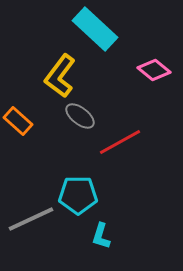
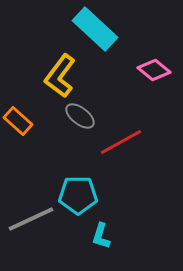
red line: moved 1 px right
